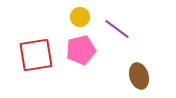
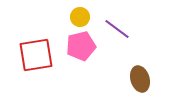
pink pentagon: moved 4 px up
brown ellipse: moved 1 px right, 3 px down
